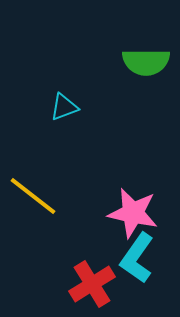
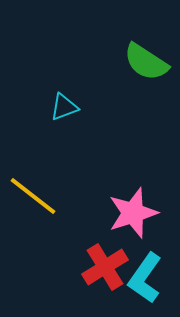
green semicircle: rotated 33 degrees clockwise
pink star: rotated 30 degrees counterclockwise
cyan L-shape: moved 8 px right, 20 px down
red cross: moved 13 px right, 17 px up
